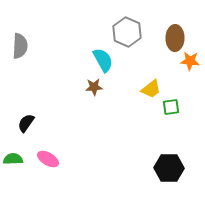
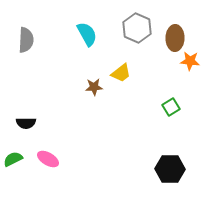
gray hexagon: moved 10 px right, 4 px up
gray semicircle: moved 6 px right, 6 px up
cyan semicircle: moved 16 px left, 26 px up
yellow trapezoid: moved 30 px left, 16 px up
green square: rotated 24 degrees counterclockwise
black semicircle: rotated 126 degrees counterclockwise
green semicircle: rotated 24 degrees counterclockwise
black hexagon: moved 1 px right, 1 px down
